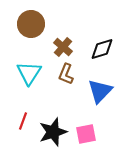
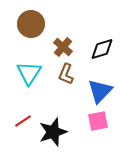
red line: rotated 36 degrees clockwise
pink square: moved 12 px right, 13 px up
